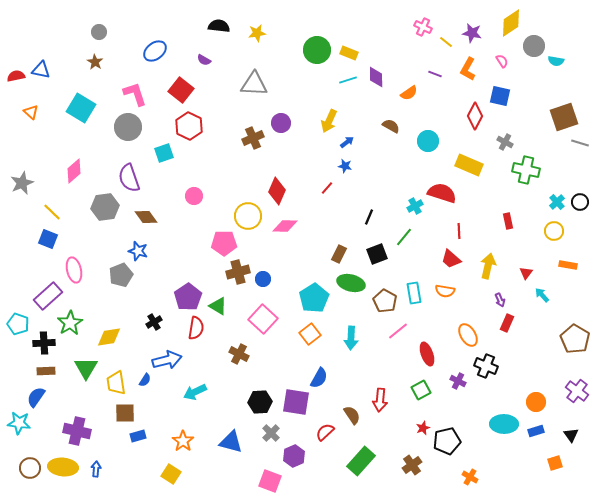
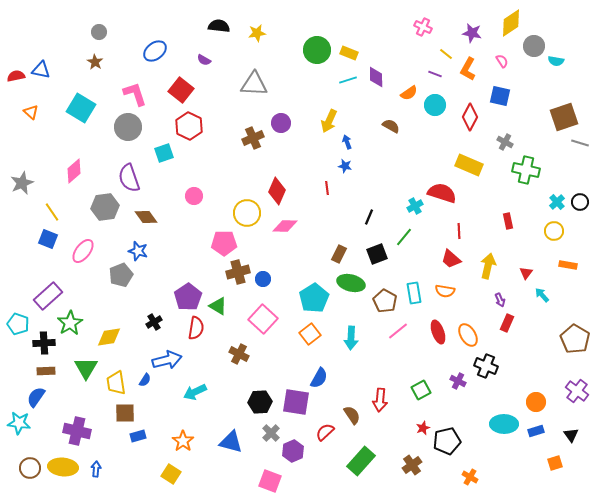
yellow line at (446, 42): moved 12 px down
red diamond at (475, 116): moved 5 px left, 1 px down
cyan circle at (428, 141): moved 7 px right, 36 px up
blue arrow at (347, 142): rotated 72 degrees counterclockwise
red line at (327, 188): rotated 48 degrees counterclockwise
yellow line at (52, 212): rotated 12 degrees clockwise
yellow circle at (248, 216): moved 1 px left, 3 px up
pink ellipse at (74, 270): moved 9 px right, 19 px up; rotated 50 degrees clockwise
red ellipse at (427, 354): moved 11 px right, 22 px up
purple hexagon at (294, 456): moved 1 px left, 5 px up
